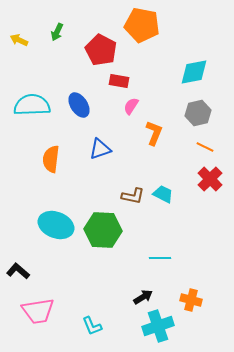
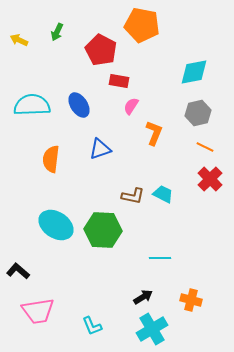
cyan ellipse: rotated 12 degrees clockwise
cyan cross: moved 6 px left, 3 px down; rotated 12 degrees counterclockwise
